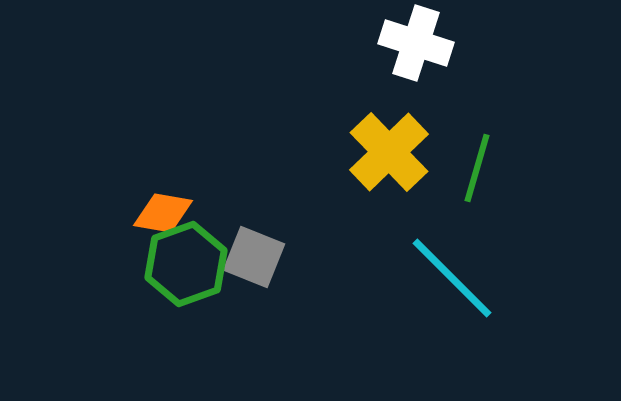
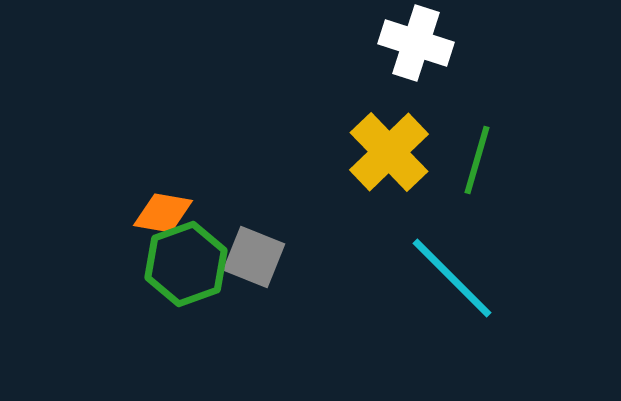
green line: moved 8 px up
